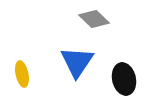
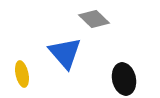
blue triangle: moved 12 px left, 9 px up; rotated 15 degrees counterclockwise
